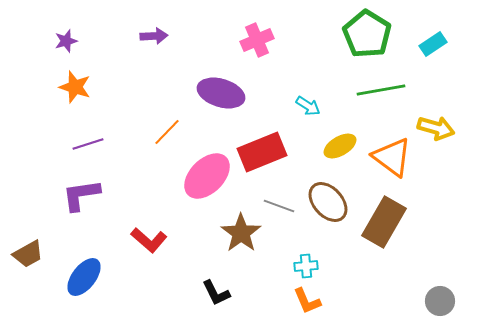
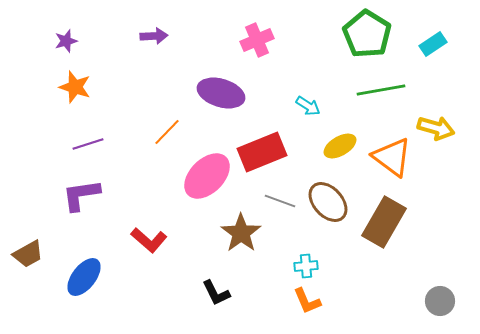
gray line: moved 1 px right, 5 px up
